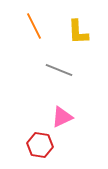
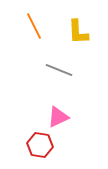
pink triangle: moved 4 px left
